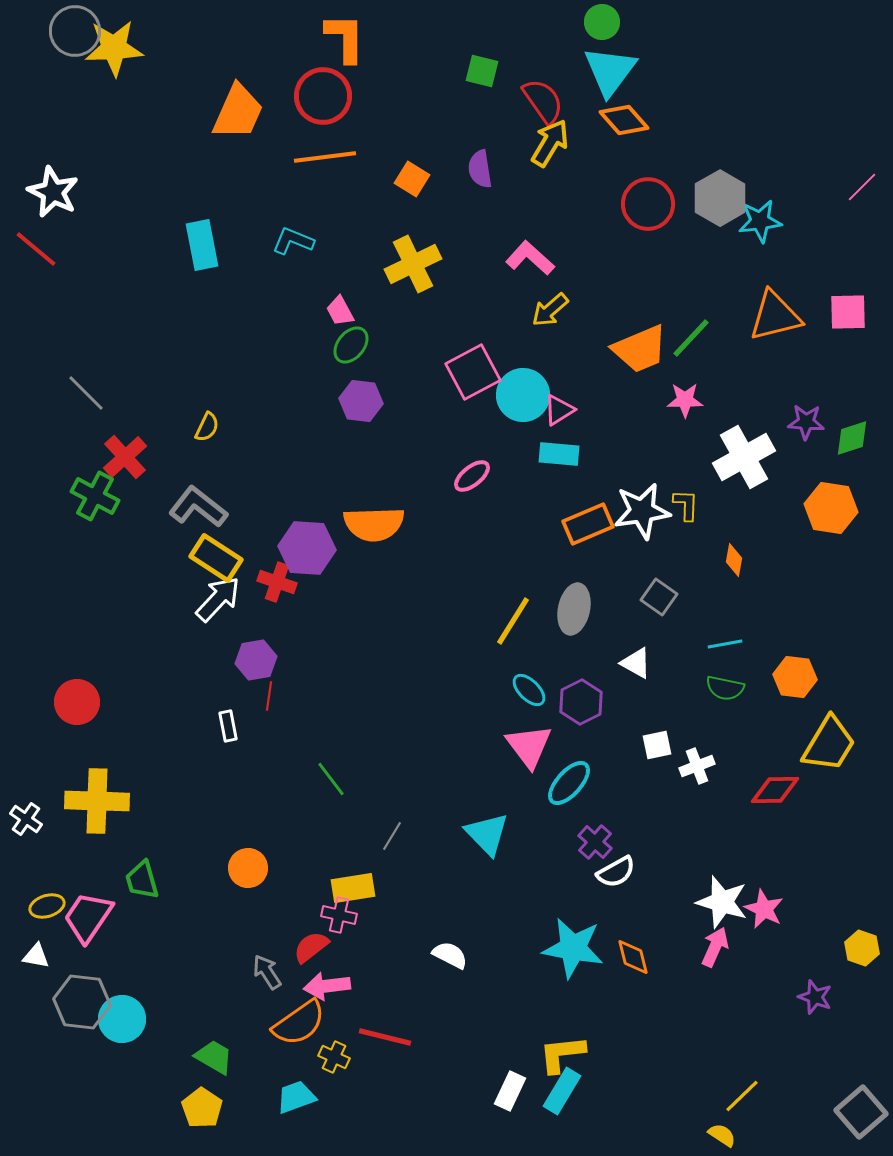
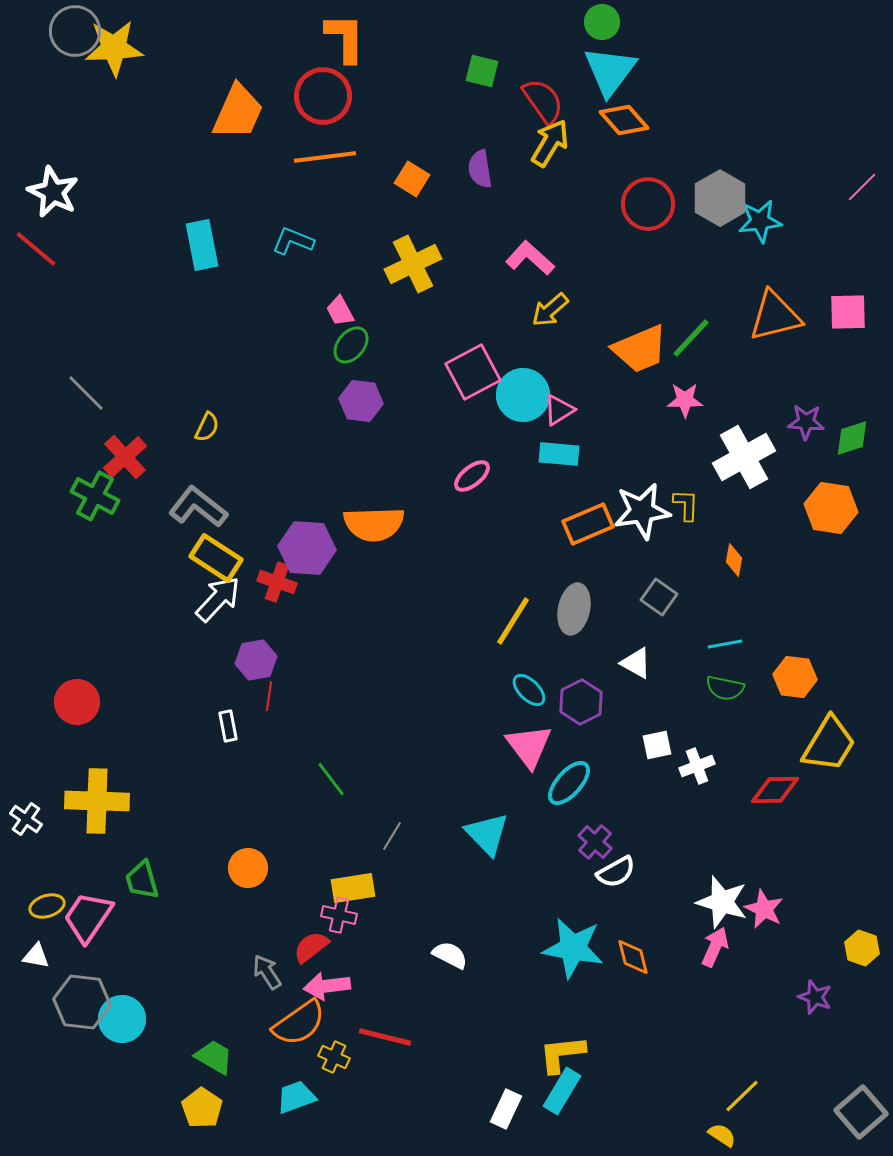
white rectangle at (510, 1091): moved 4 px left, 18 px down
